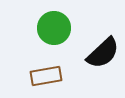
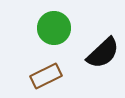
brown rectangle: rotated 16 degrees counterclockwise
